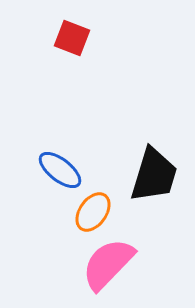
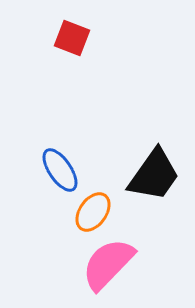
blue ellipse: rotated 18 degrees clockwise
black trapezoid: rotated 18 degrees clockwise
